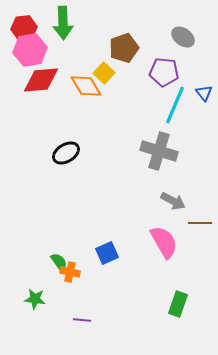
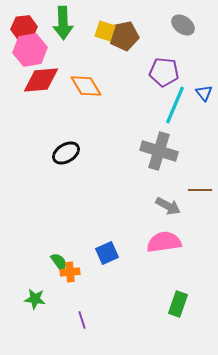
gray ellipse: moved 12 px up
brown pentagon: moved 12 px up; rotated 8 degrees clockwise
yellow square: moved 1 px right, 42 px up; rotated 25 degrees counterclockwise
gray arrow: moved 5 px left, 5 px down
brown line: moved 33 px up
pink semicircle: rotated 68 degrees counterclockwise
orange cross: rotated 18 degrees counterclockwise
purple line: rotated 66 degrees clockwise
